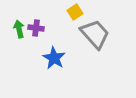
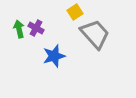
purple cross: rotated 21 degrees clockwise
blue star: moved 2 px up; rotated 25 degrees clockwise
